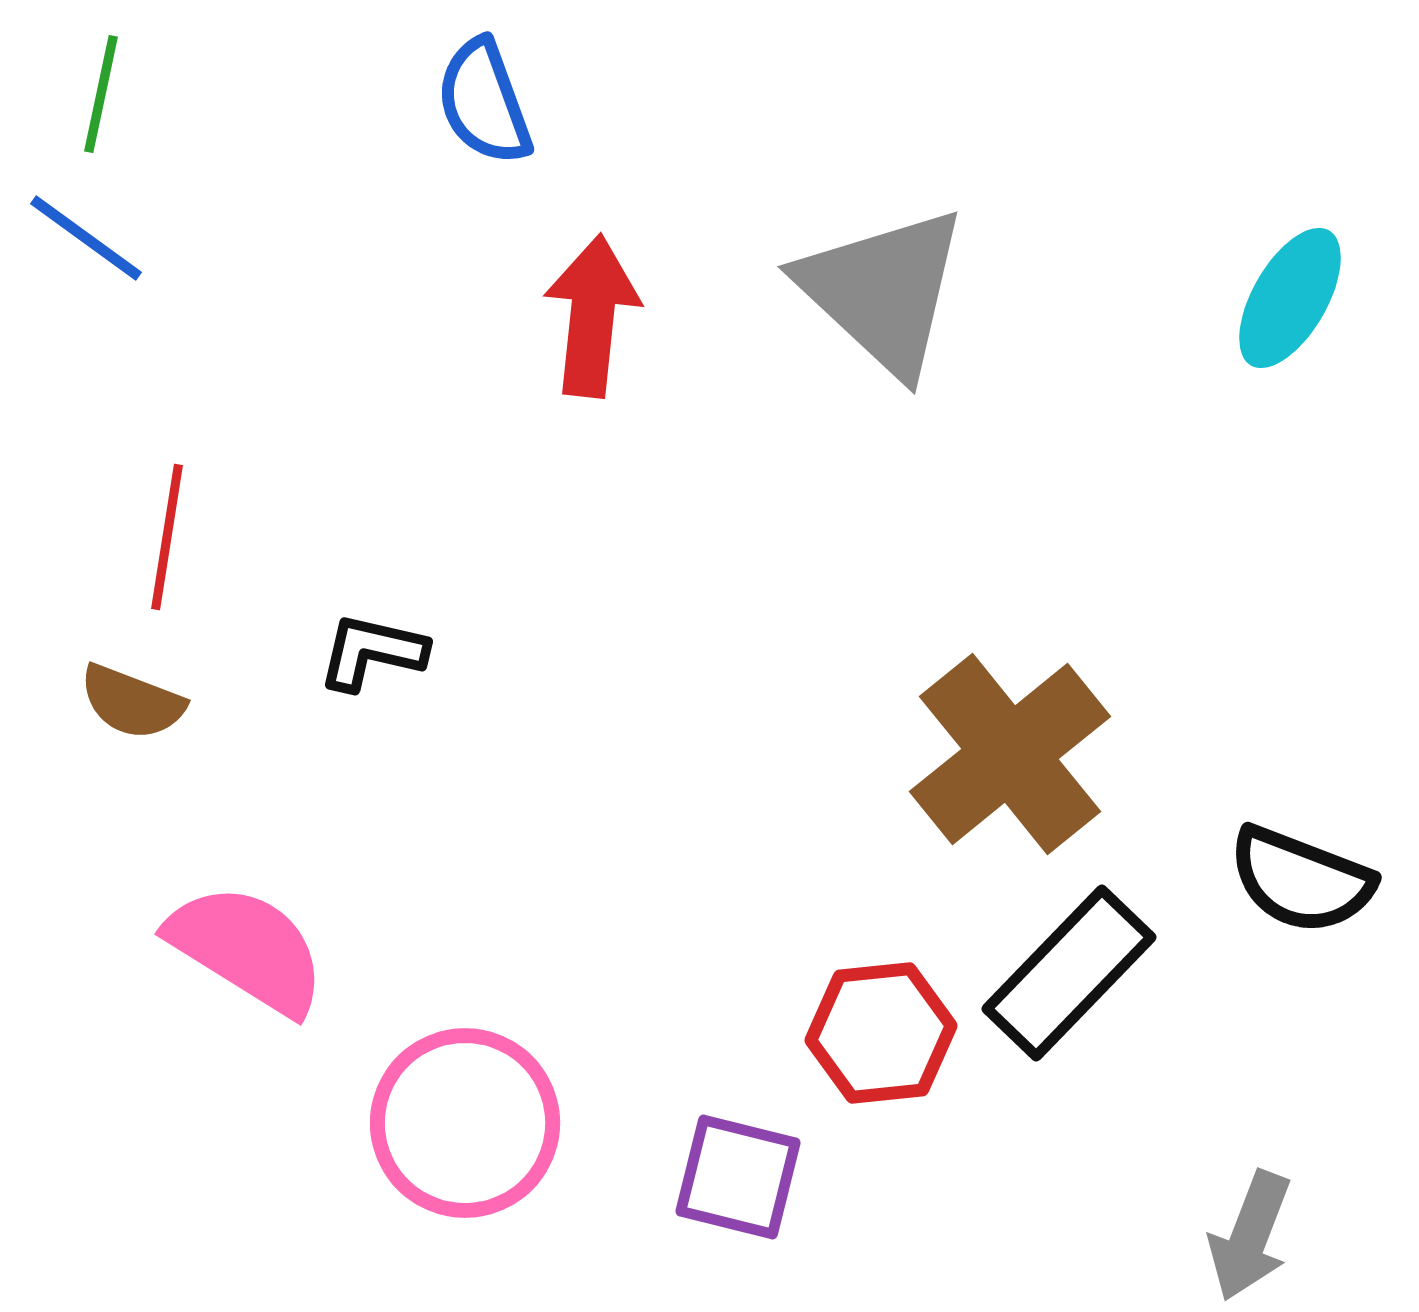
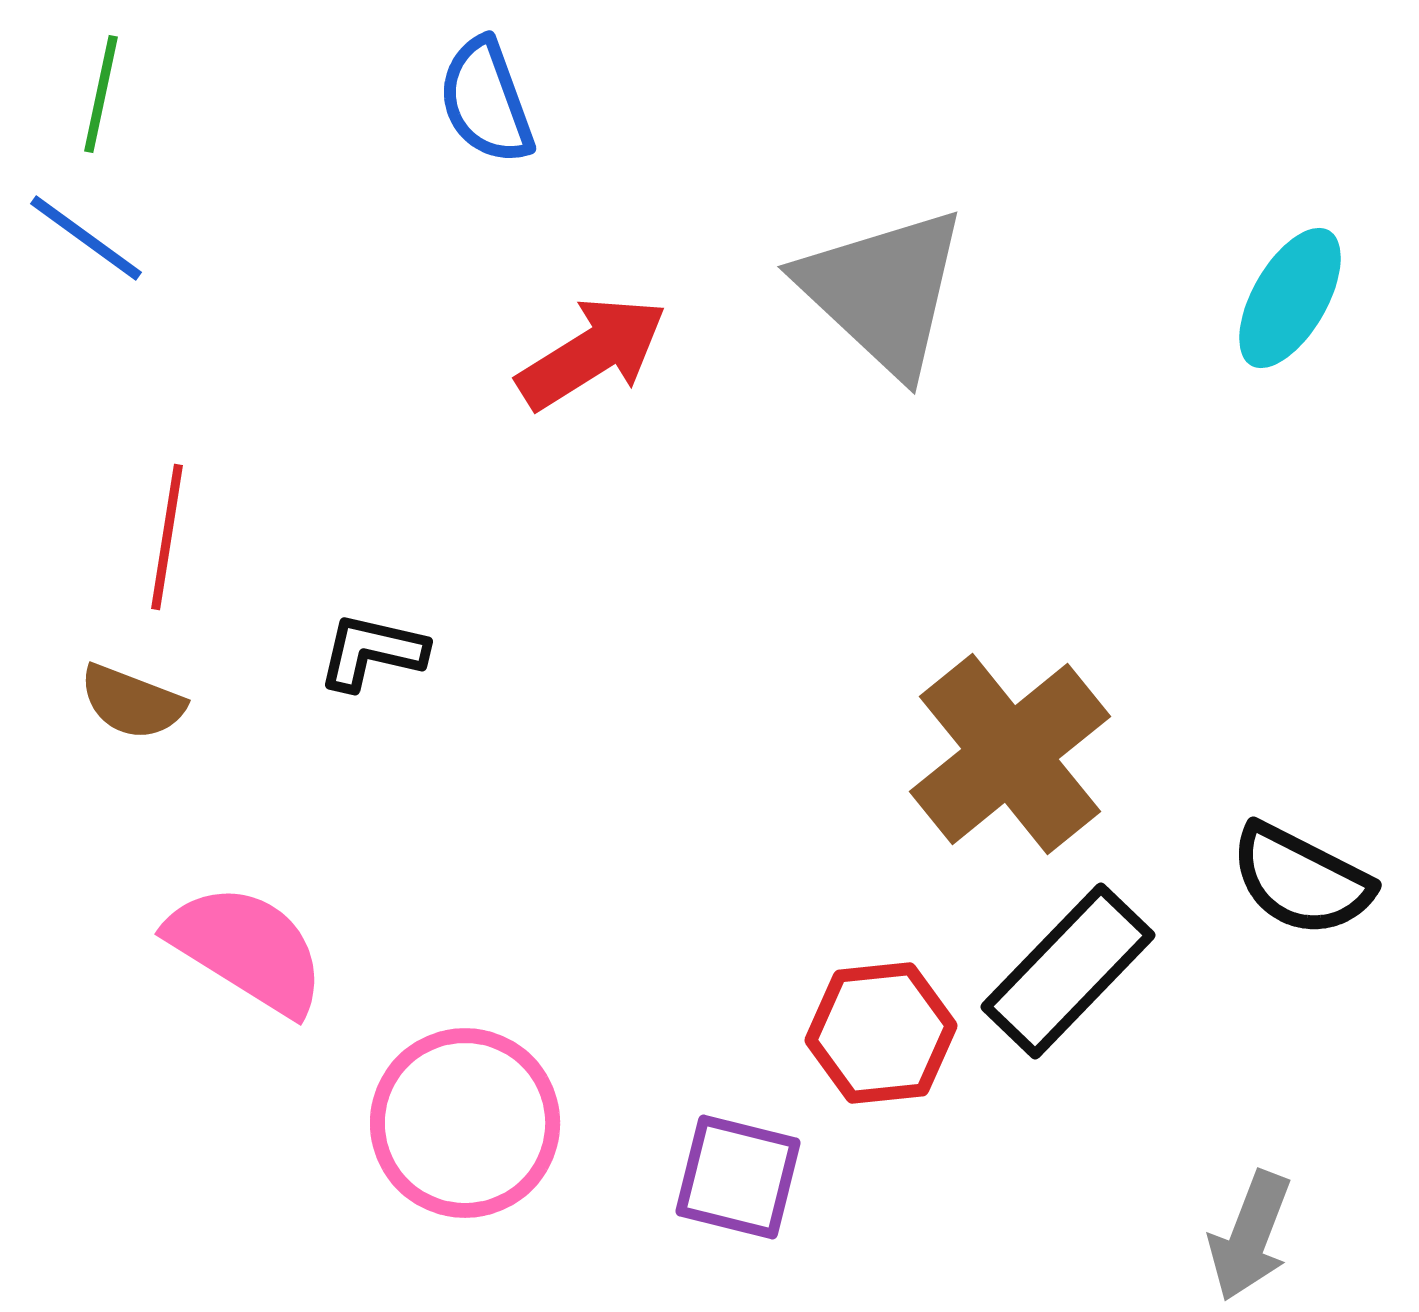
blue semicircle: moved 2 px right, 1 px up
red arrow: moved 37 px down; rotated 52 degrees clockwise
black semicircle: rotated 6 degrees clockwise
black rectangle: moved 1 px left, 2 px up
